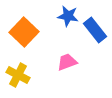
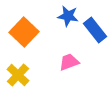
pink trapezoid: moved 2 px right
yellow cross: rotated 15 degrees clockwise
